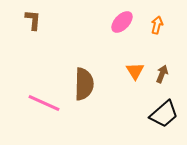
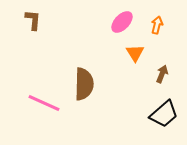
orange triangle: moved 18 px up
